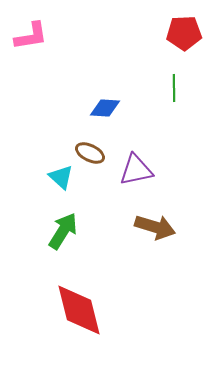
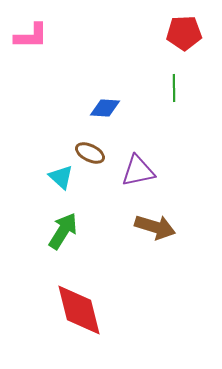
pink L-shape: rotated 9 degrees clockwise
purple triangle: moved 2 px right, 1 px down
